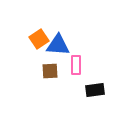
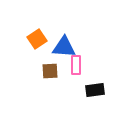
orange square: moved 2 px left
blue triangle: moved 6 px right, 2 px down
